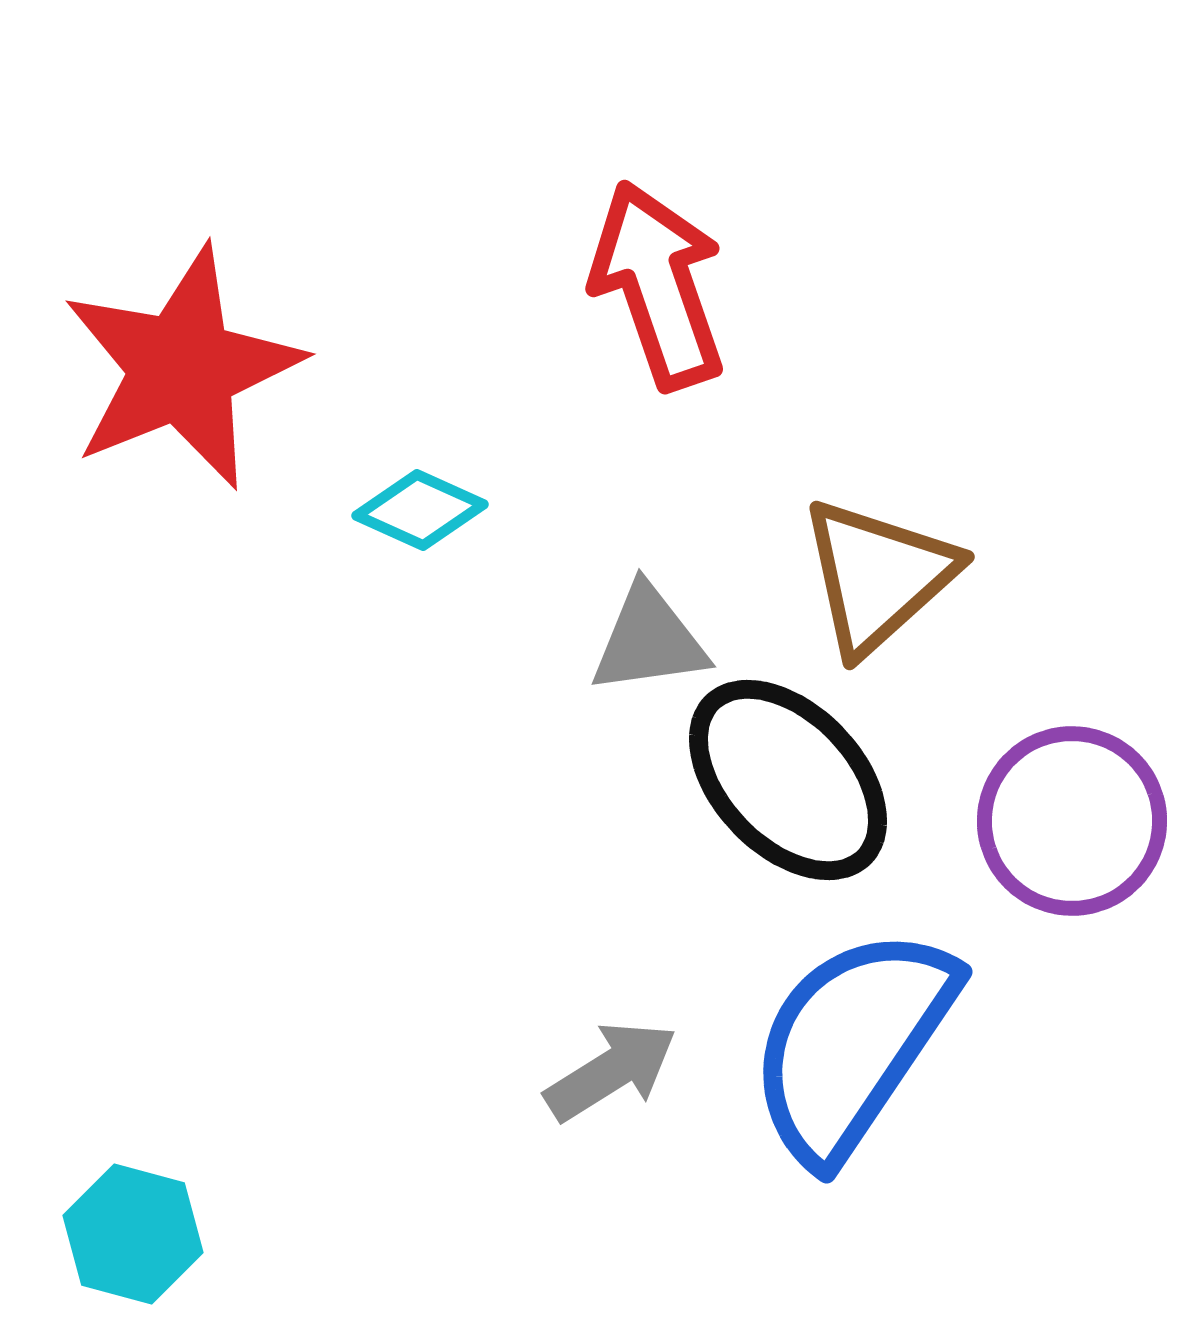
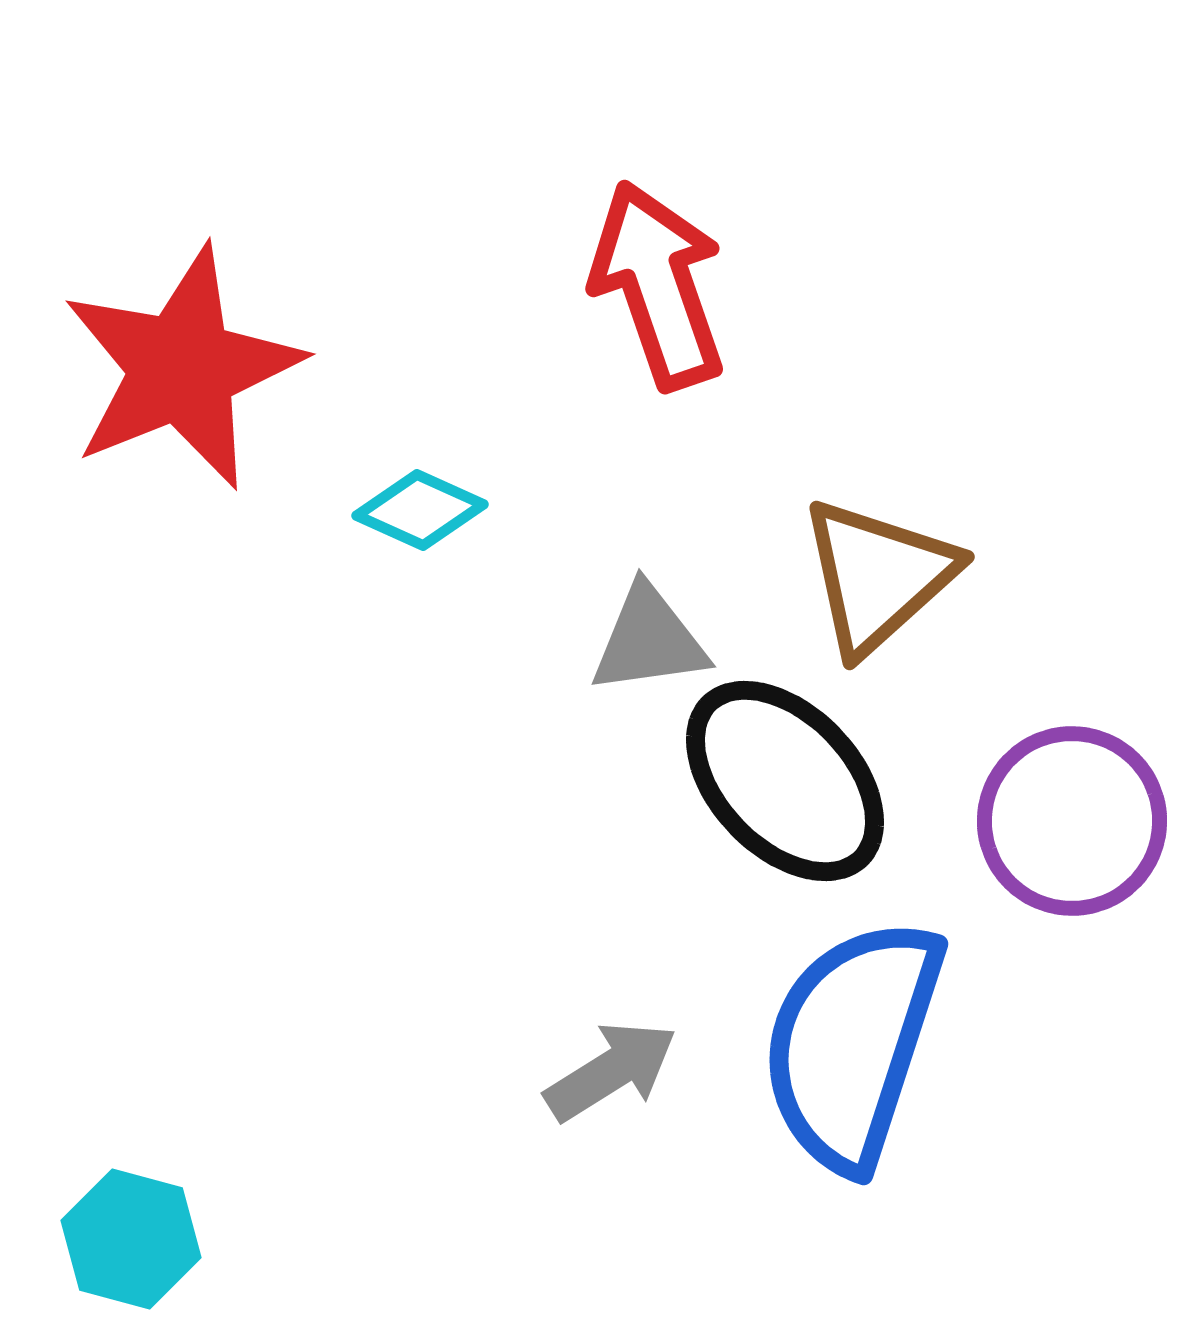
black ellipse: moved 3 px left, 1 px down
blue semicircle: rotated 16 degrees counterclockwise
cyan hexagon: moved 2 px left, 5 px down
